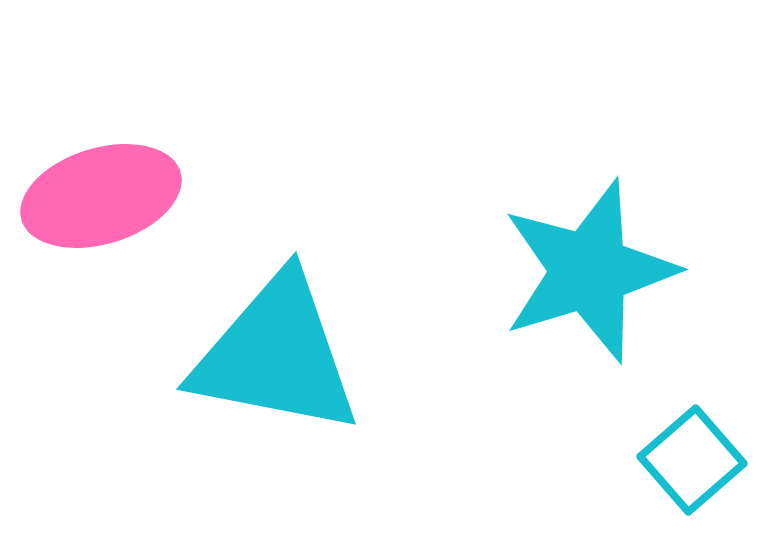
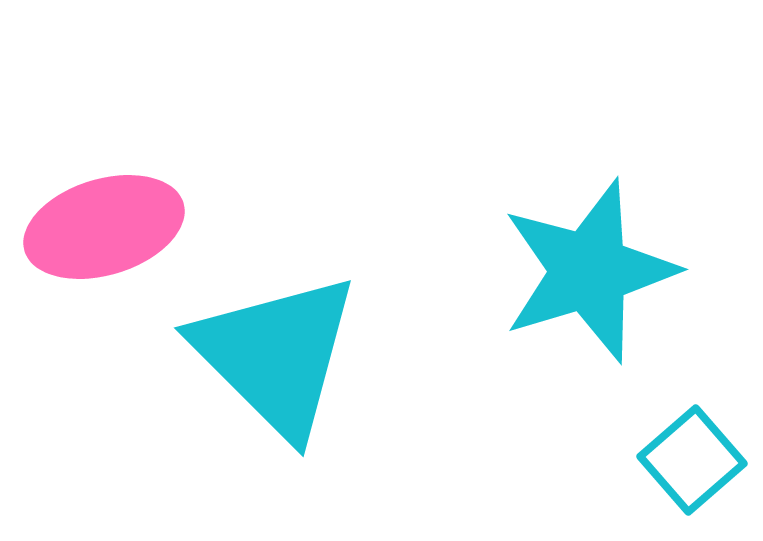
pink ellipse: moved 3 px right, 31 px down
cyan triangle: rotated 34 degrees clockwise
